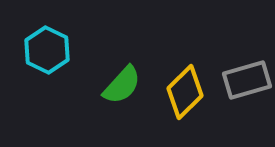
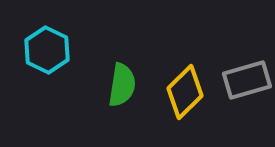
green semicircle: rotated 33 degrees counterclockwise
